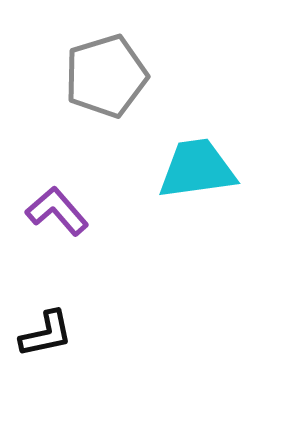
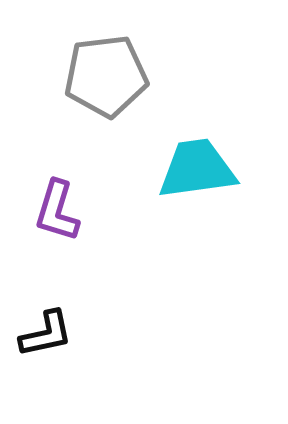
gray pentagon: rotated 10 degrees clockwise
purple L-shape: rotated 122 degrees counterclockwise
